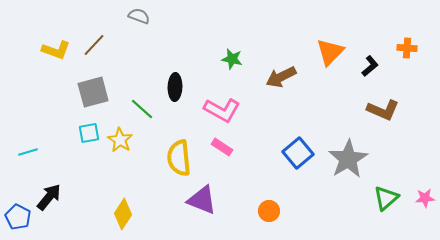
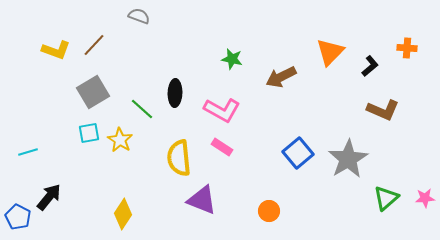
black ellipse: moved 6 px down
gray square: rotated 16 degrees counterclockwise
